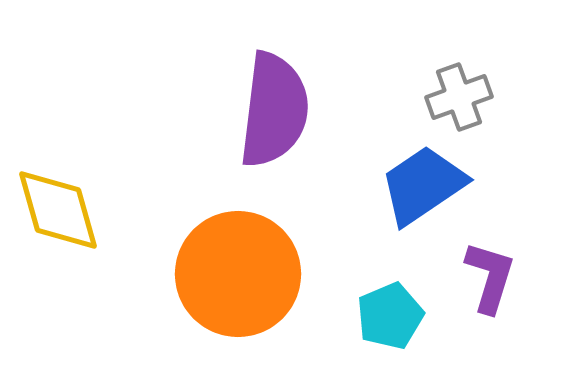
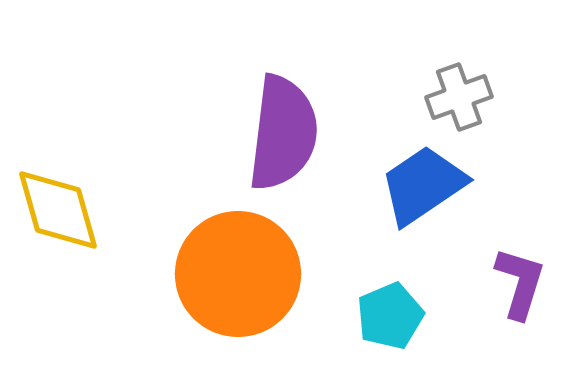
purple semicircle: moved 9 px right, 23 px down
purple L-shape: moved 30 px right, 6 px down
